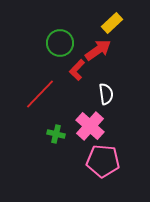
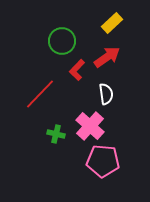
green circle: moved 2 px right, 2 px up
red arrow: moved 9 px right, 7 px down
